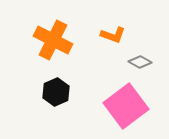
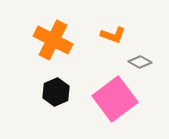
pink square: moved 11 px left, 7 px up
